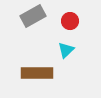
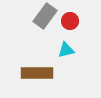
gray rectangle: moved 12 px right; rotated 25 degrees counterclockwise
cyan triangle: rotated 30 degrees clockwise
